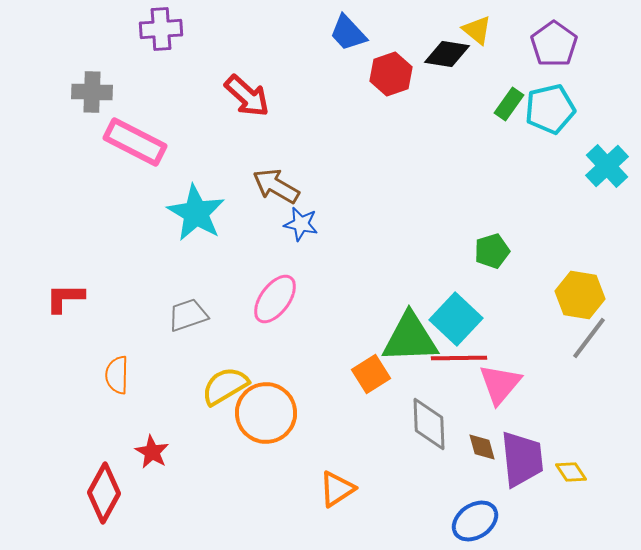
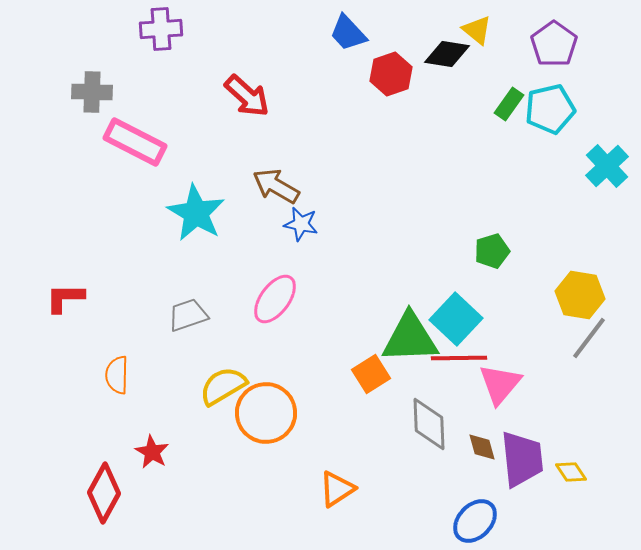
yellow semicircle: moved 2 px left
blue ellipse: rotated 12 degrees counterclockwise
